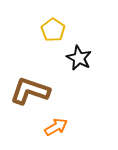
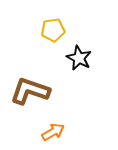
yellow pentagon: rotated 30 degrees clockwise
orange arrow: moved 3 px left, 5 px down
